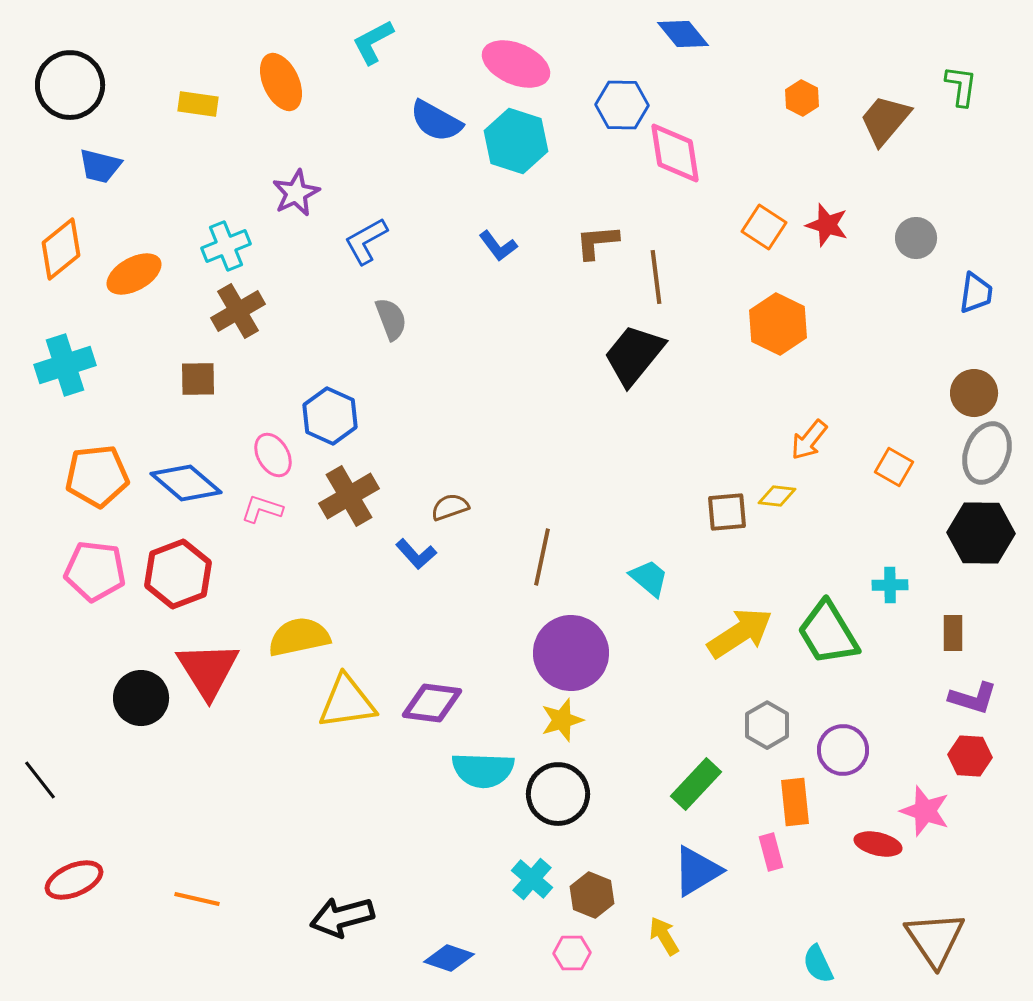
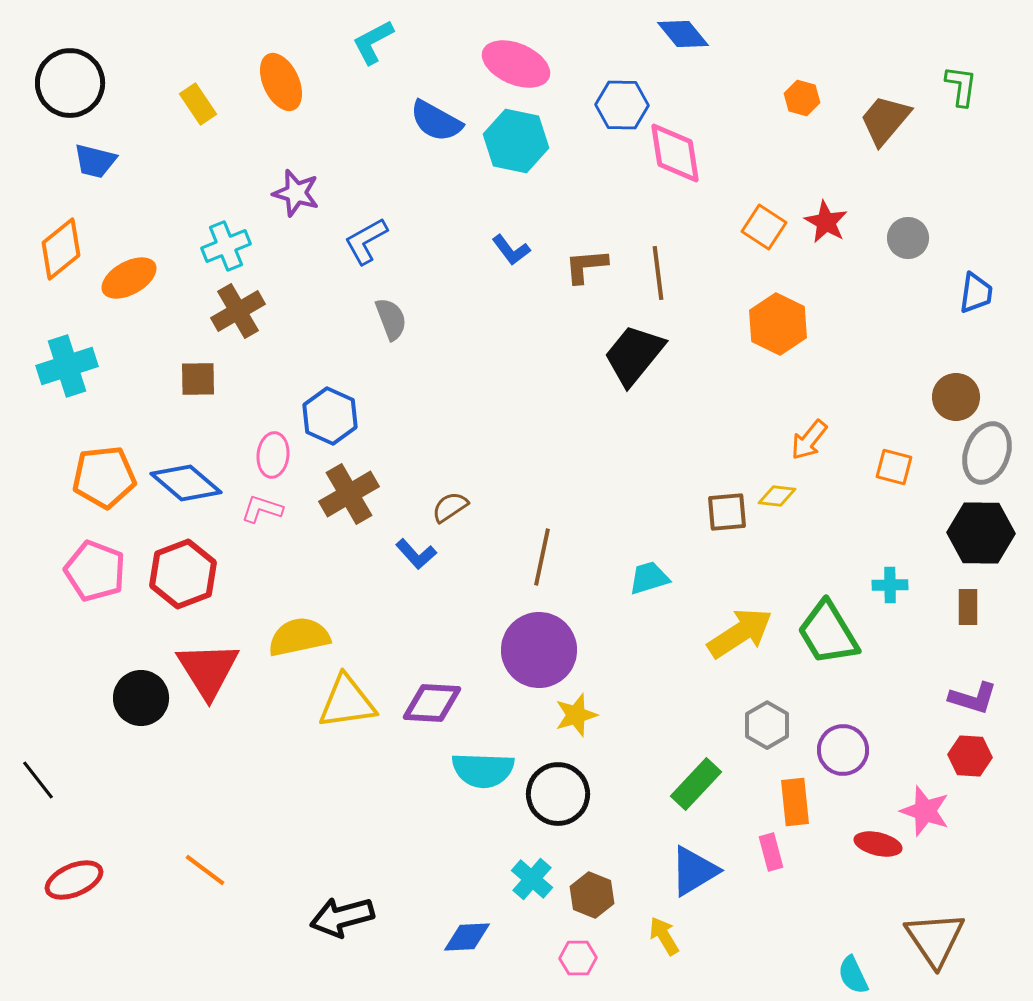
black circle at (70, 85): moved 2 px up
orange hexagon at (802, 98): rotated 12 degrees counterclockwise
yellow rectangle at (198, 104): rotated 48 degrees clockwise
cyan hexagon at (516, 141): rotated 6 degrees counterclockwise
blue trapezoid at (100, 166): moved 5 px left, 5 px up
purple star at (296, 193): rotated 30 degrees counterclockwise
red star at (827, 225): moved 1 px left, 3 px up; rotated 12 degrees clockwise
gray circle at (916, 238): moved 8 px left
brown L-shape at (597, 242): moved 11 px left, 24 px down
blue L-shape at (498, 246): moved 13 px right, 4 px down
orange ellipse at (134, 274): moved 5 px left, 4 px down
brown line at (656, 277): moved 2 px right, 4 px up
cyan cross at (65, 365): moved 2 px right, 1 px down
brown circle at (974, 393): moved 18 px left, 4 px down
pink ellipse at (273, 455): rotated 36 degrees clockwise
orange square at (894, 467): rotated 15 degrees counterclockwise
orange pentagon at (97, 476): moved 7 px right, 1 px down
brown cross at (349, 496): moved 2 px up
brown semicircle at (450, 507): rotated 15 degrees counterclockwise
pink pentagon at (95, 571): rotated 14 degrees clockwise
red hexagon at (178, 574): moved 5 px right
cyan trapezoid at (649, 578): rotated 57 degrees counterclockwise
brown rectangle at (953, 633): moved 15 px right, 26 px up
purple circle at (571, 653): moved 32 px left, 3 px up
purple diamond at (432, 703): rotated 4 degrees counterclockwise
yellow star at (562, 720): moved 14 px right, 5 px up
black line at (40, 780): moved 2 px left
blue triangle at (697, 871): moved 3 px left
orange line at (197, 899): moved 8 px right, 29 px up; rotated 24 degrees clockwise
pink hexagon at (572, 953): moved 6 px right, 5 px down
blue diamond at (449, 958): moved 18 px right, 21 px up; rotated 21 degrees counterclockwise
cyan semicircle at (818, 964): moved 35 px right, 11 px down
